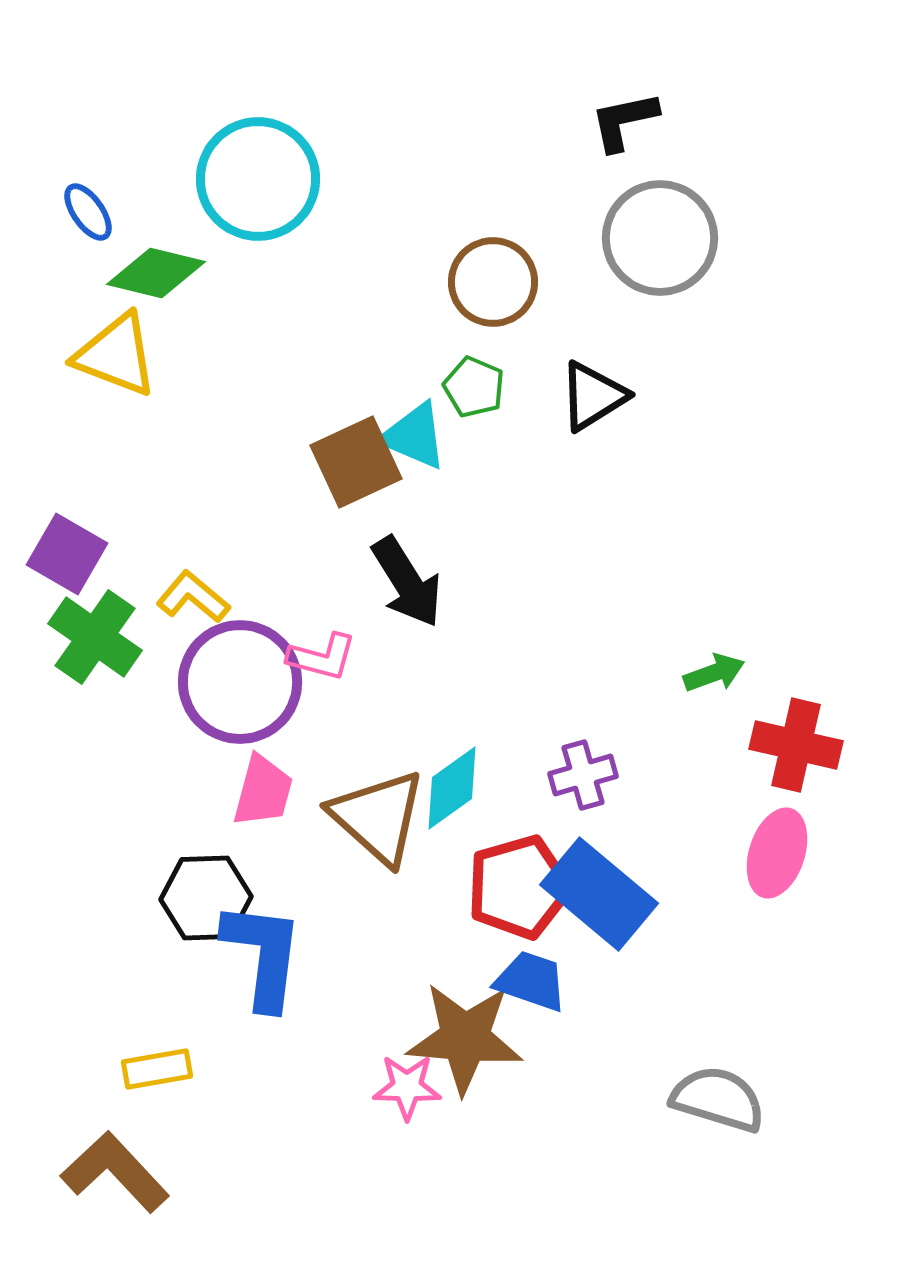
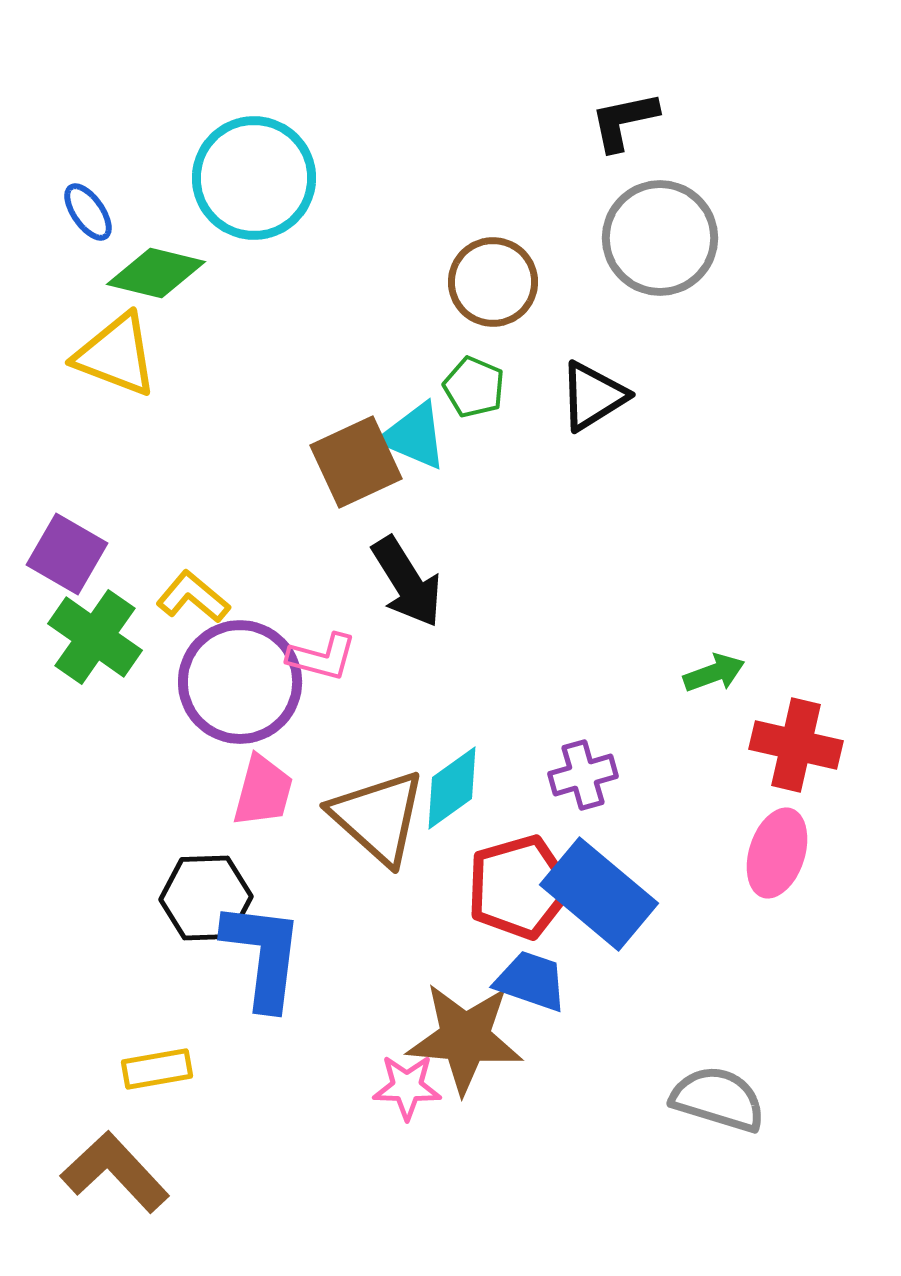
cyan circle: moved 4 px left, 1 px up
